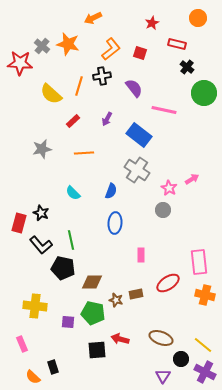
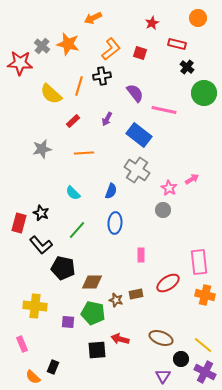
purple semicircle at (134, 88): moved 1 px right, 5 px down
green line at (71, 240): moved 6 px right, 10 px up; rotated 54 degrees clockwise
black rectangle at (53, 367): rotated 40 degrees clockwise
